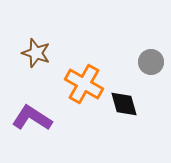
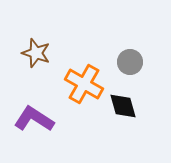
gray circle: moved 21 px left
black diamond: moved 1 px left, 2 px down
purple L-shape: moved 2 px right, 1 px down
